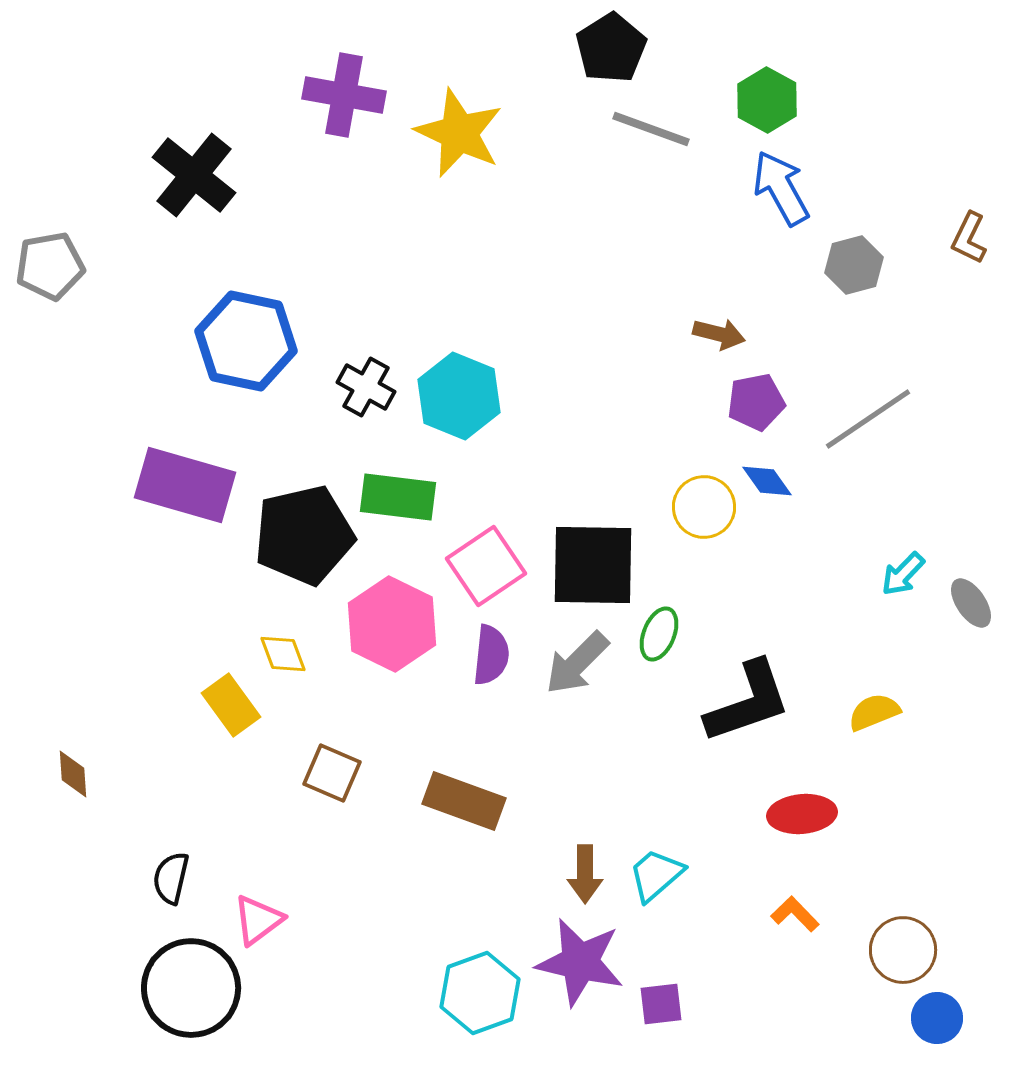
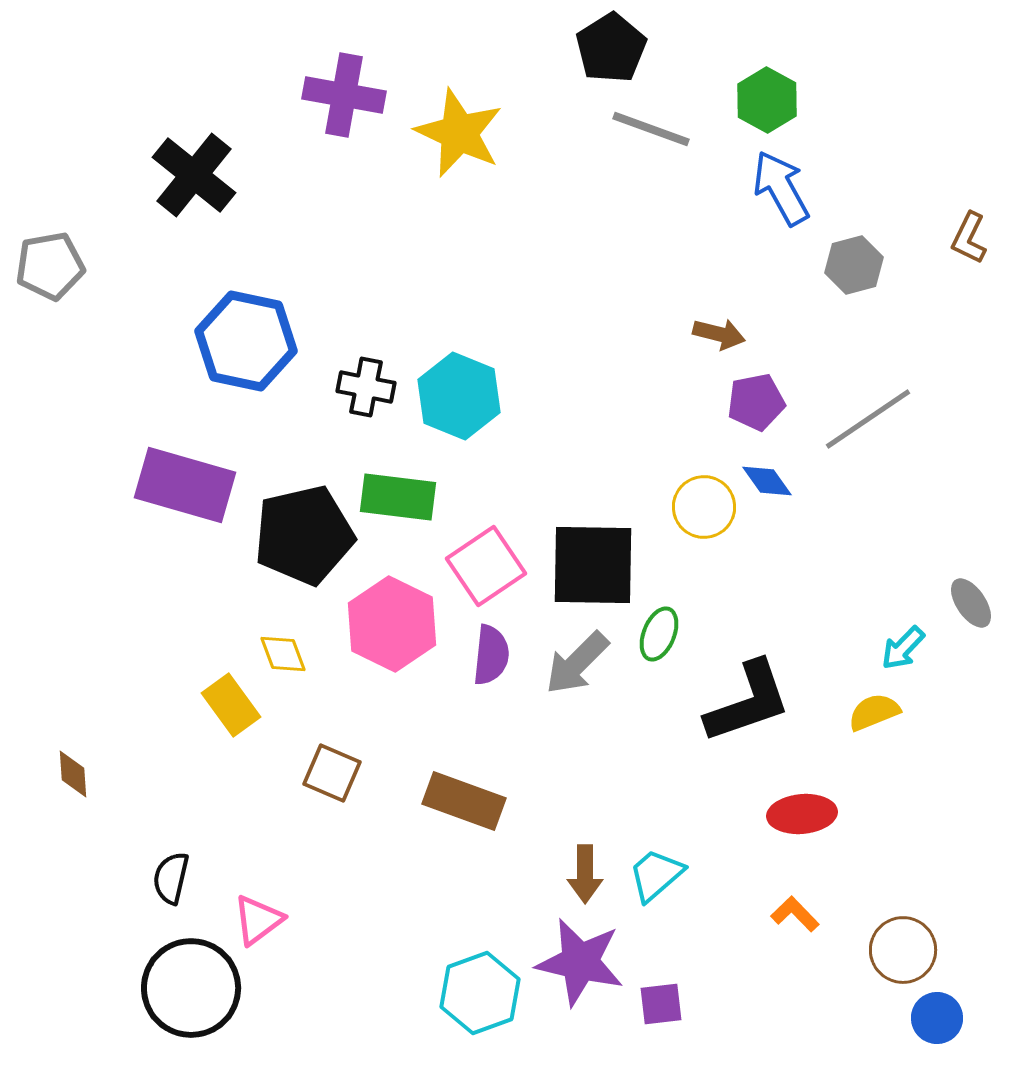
black cross at (366, 387): rotated 18 degrees counterclockwise
cyan arrow at (903, 574): moved 74 px down
